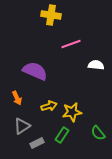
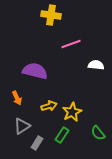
purple semicircle: rotated 10 degrees counterclockwise
yellow star: rotated 18 degrees counterclockwise
gray rectangle: rotated 32 degrees counterclockwise
